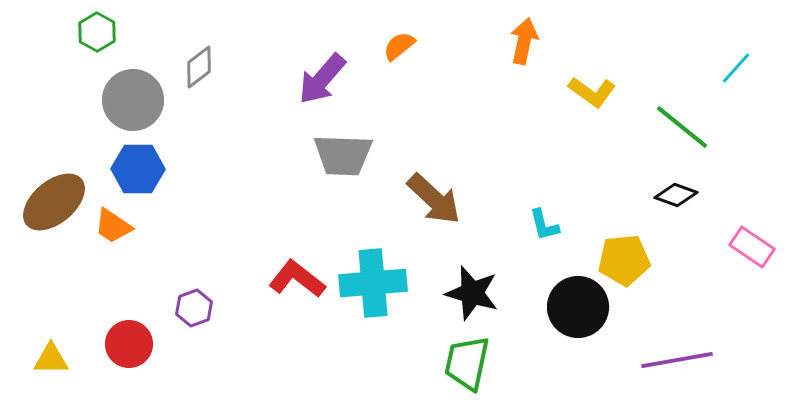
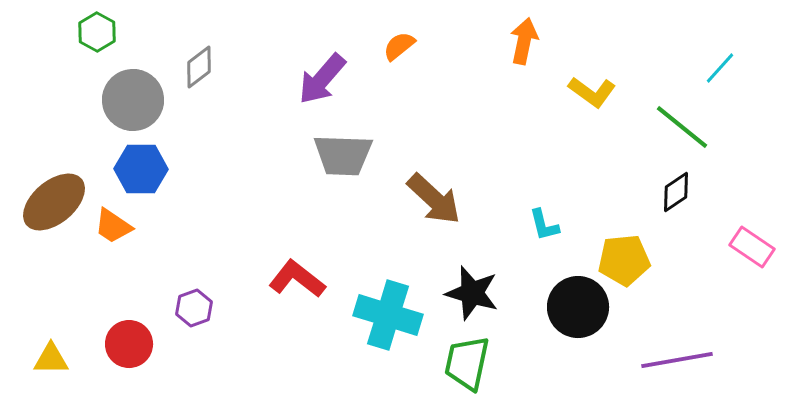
cyan line: moved 16 px left
blue hexagon: moved 3 px right
black diamond: moved 3 px up; rotated 54 degrees counterclockwise
cyan cross: moved 15 px right, 32 px down; rotated 22 degrees clockwise
